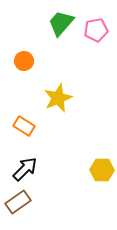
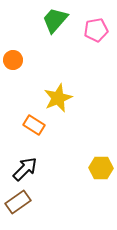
green trapezoid: moved 6 px left, 3 px up
orange circle: moved 11 px left, 1 px up
orange rectangle: moved 10 px right, 1 px up
yellow hexagon: moved 1 px left, 2 px up
